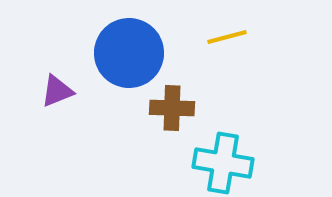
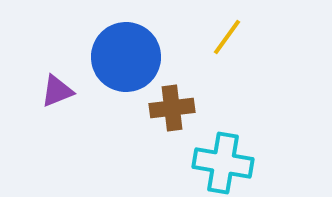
yellow line: rotated 39 degrees counterclockwise
blue circle: moved 3 px left, 4 px down
brown cross: rotated 9 degrees counterclockwise
